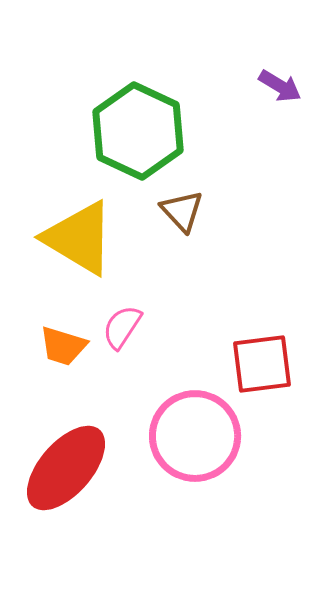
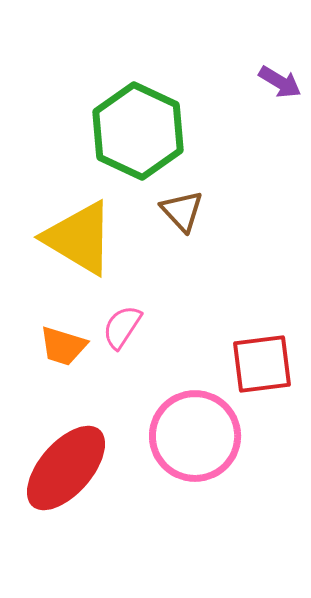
purple arrow: moved 4 px up
